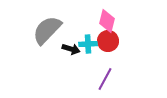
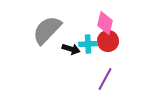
pink diamond: moved 2 px left, 2 px down
